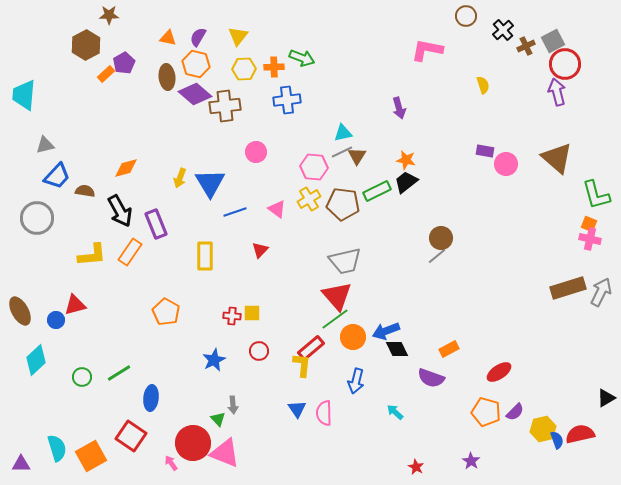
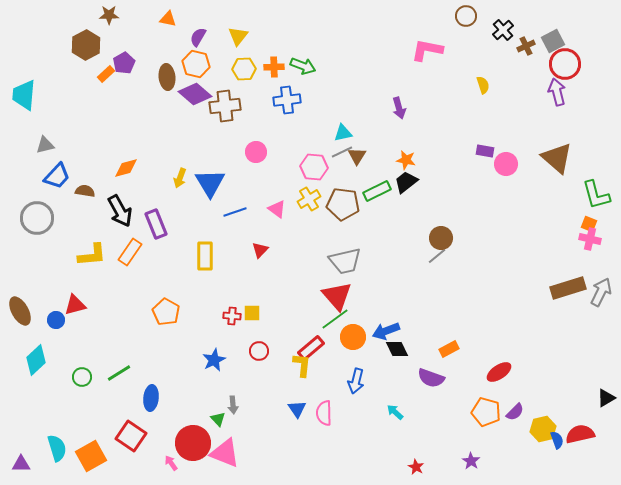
orange triangle at (168, 38): moved 19 px up
green arrow at (302, 58): moved 1 px right, 8 px down
